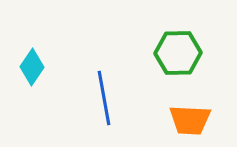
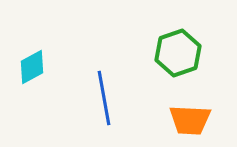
green hexagon: rotated 18 degrees counterclockwise
cyan diamond: rotated 27 degrees clockwise
